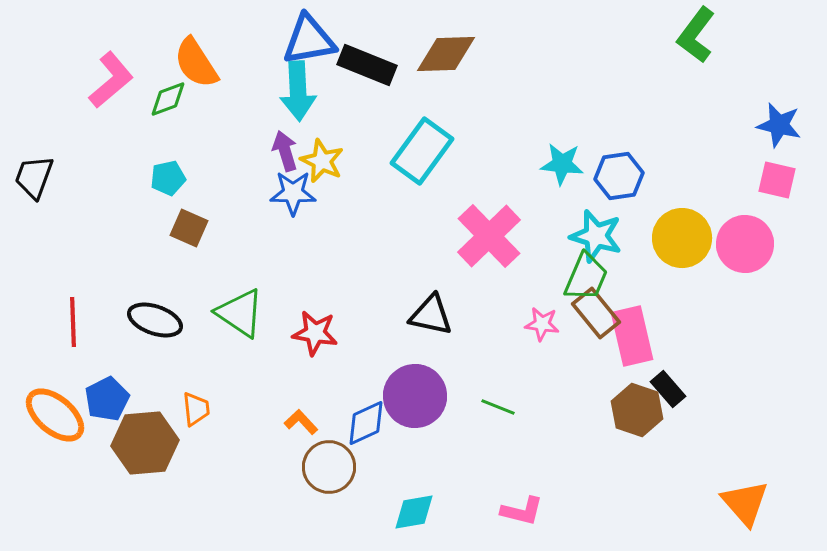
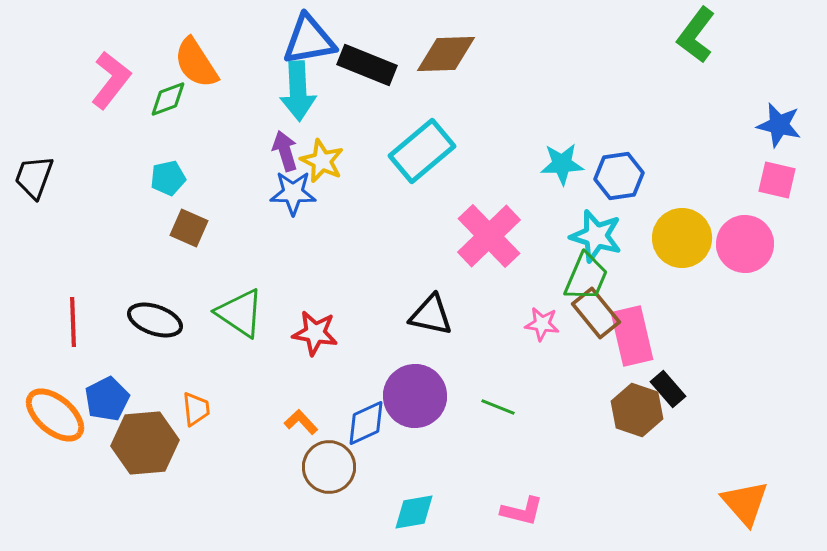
pink L-shape at (111, 80): rotated 12 degrees counterclockwise
cyan rectangle at (422, 151): rotated 14 degrees clockwise
cyan star at (562, 164): rotated 9 degrees counterclockwise
